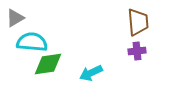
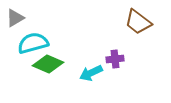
brown trapezoid: rotated 132 degrees clockwise
cyan semicircle: moved 1 px right, 1 px down; rotated 20 degrees counterclockwise
purple cross: moved 22 px left, 8 px down
green diamond: rotated 32 degrees clockwise
